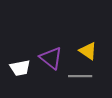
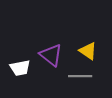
purple triangle: moved 3 px up
